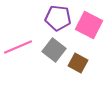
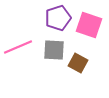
purple pentagon: rotated 25 degrees counterclockwise
pink square: rotated 8 degrees counterclockwise
gray square: rotated 35 degrees counterclockwise
